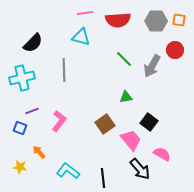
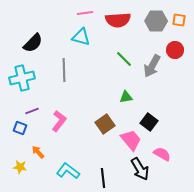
orange arrow: moved 1 px left
black arrow: rotated 10 degrees clockwise
